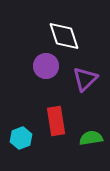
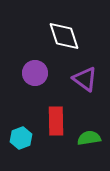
purple circle: moved 11 px left, 7 px down
purple triangle: rotated 40 degrees counterclockwise
red rectangle: rotated 8 degrees clockwise
green semicircle: moved 2 px left
